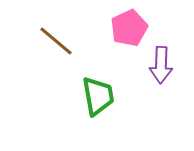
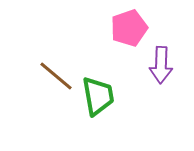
pink pentagon: rotated 6 degrees clockwise
brown line: moved 35 px down
